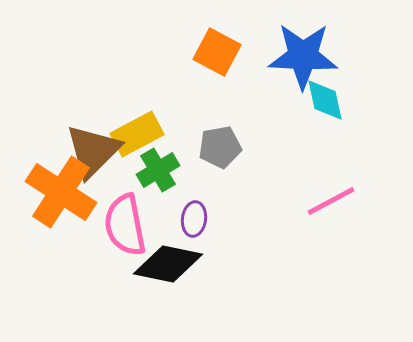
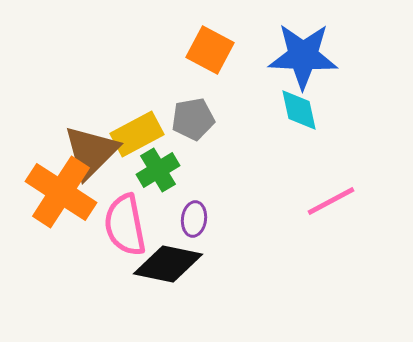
orange square: moved 7 px left, 2 px up
cyan diamond: moved 26 px left, 10 px down
gray pentagon: moved 27 px left, 28 px up
brown triangle: moved 2 px left, 1 px down
